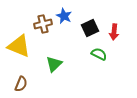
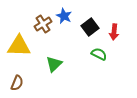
brown cross: rotated 18 degrees counterclockwise
black square: moved 1 px up; rotated 12 degrees counterclockwise
yellow triangle: rotated 20 degrees counterclockwise
brown semicircle: moved 4 px left, 1 px up
